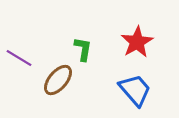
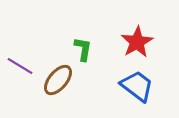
purple line: moved 1 px right, 8 px down
blue trapezoid: moved 2 px right, 4 px up; rotated 12 degrees counterclockwise
